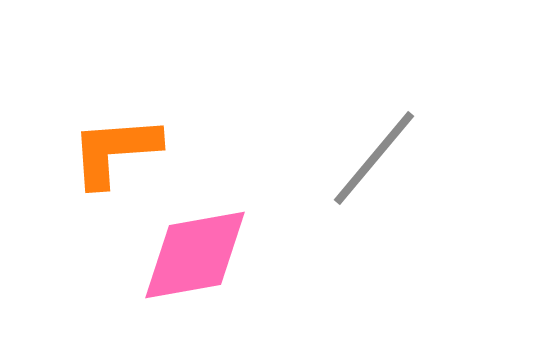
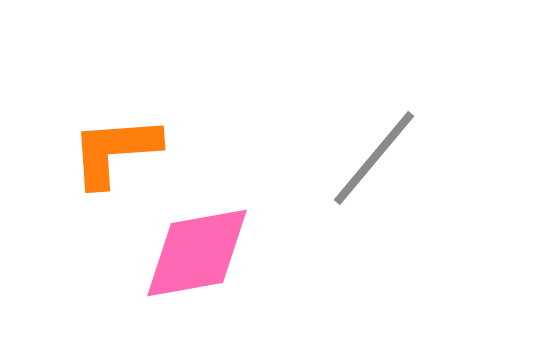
pink diamond: moved 2 px right, 2 px up
